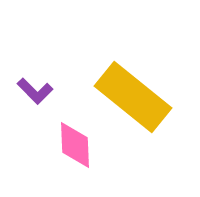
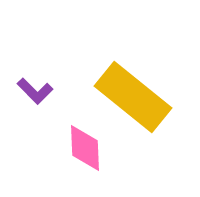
pink diamond: moved 10 px right, 3 px down
